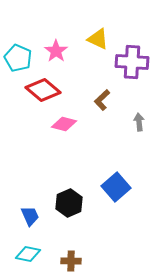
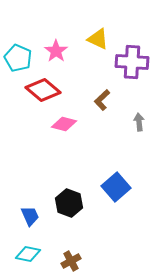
black hexagon: rotated 16 degrees counterclockwise
brown cross: rotated 30 degrees counterclockwise
